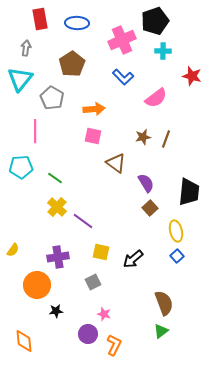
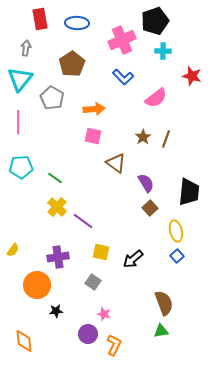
pink line: moved 17 px left, 9 px up
brown star: rotated 21 degrees counterclockwise
gray square: rotated 28 degrees counterclockwise
green triangle: rotated 28 degrees clockwise
